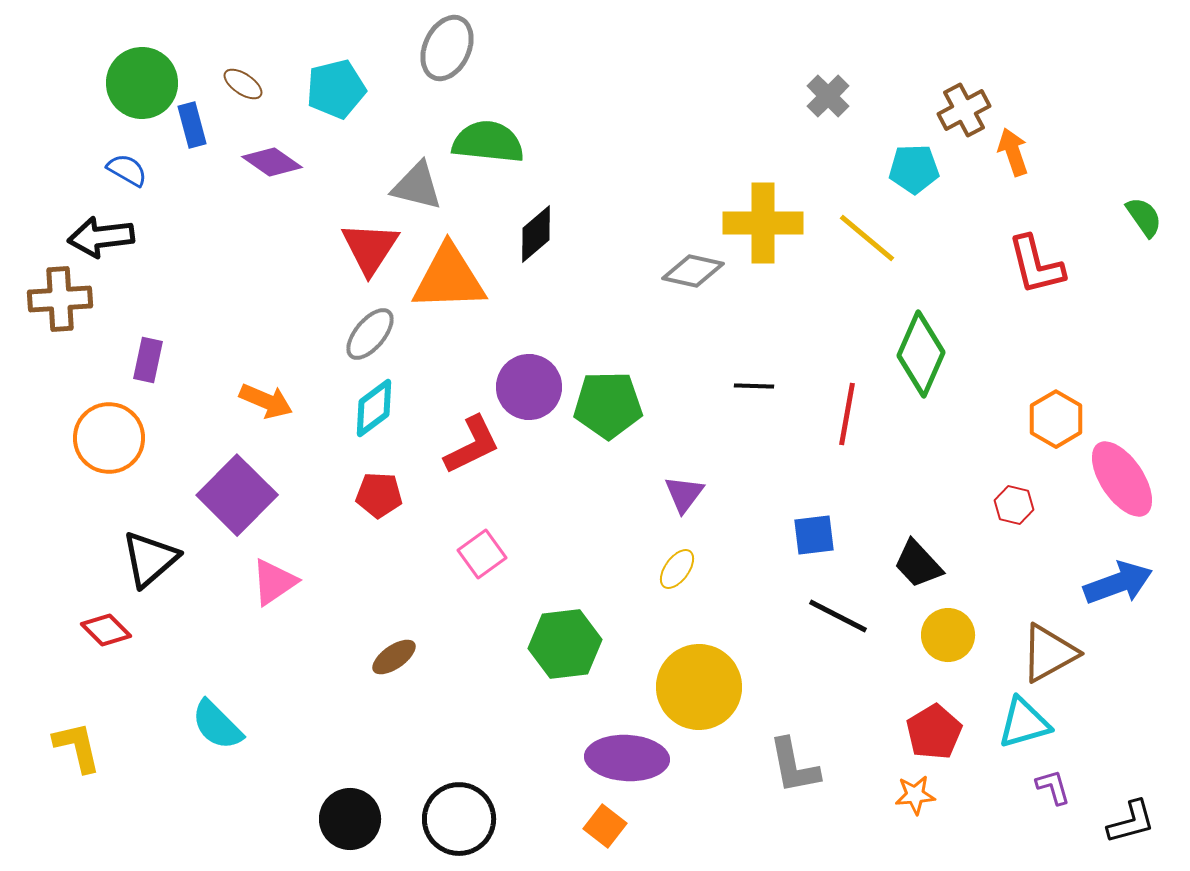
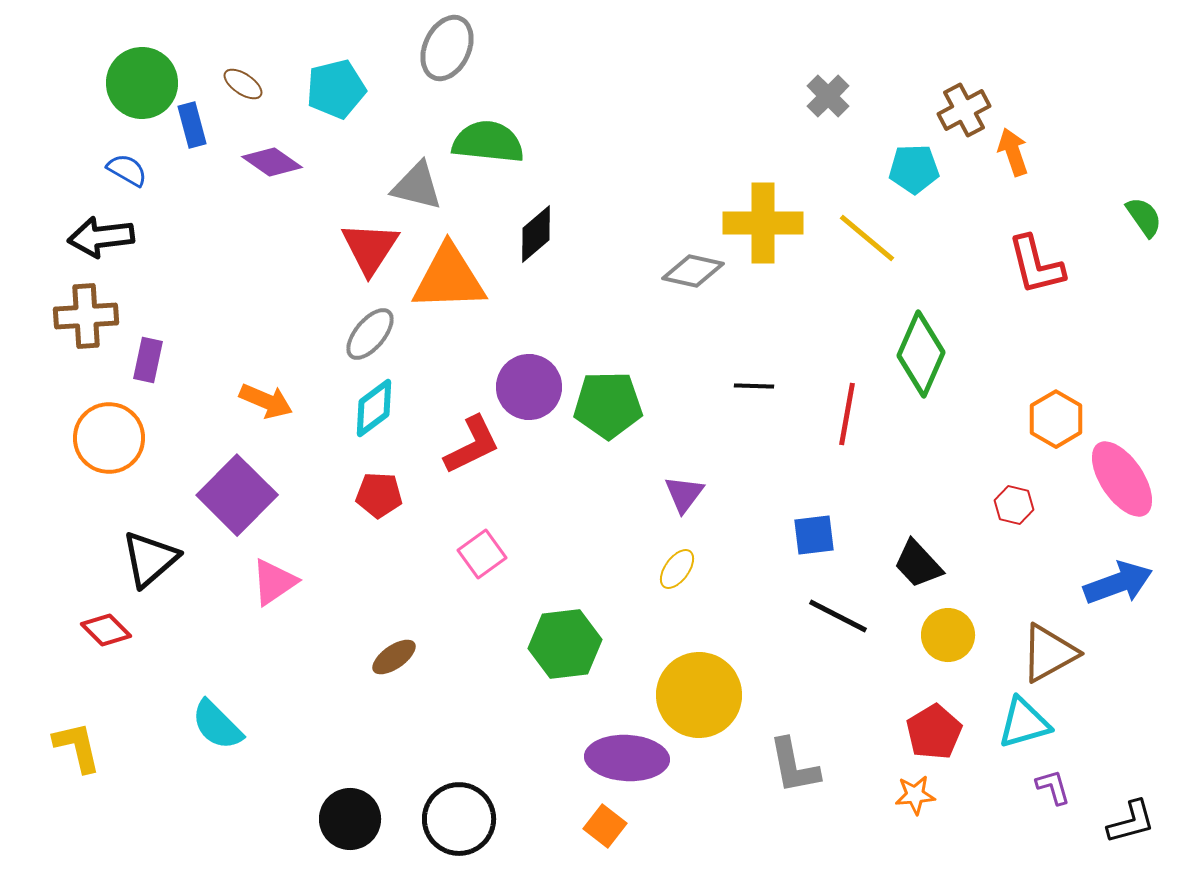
brown cross at (60, 299): moved 26 px right, 17 px down
yellow circle at (699, 687): moved 8 px down
